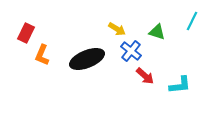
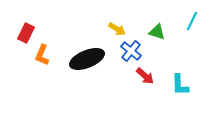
cyan L-shape: rotated 95 degrees clockwise
